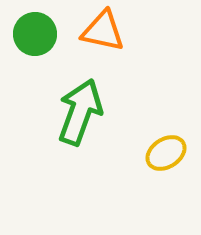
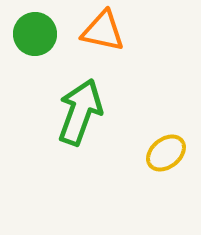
yellow ellipse: rotated 6 degrees counterclockwise
